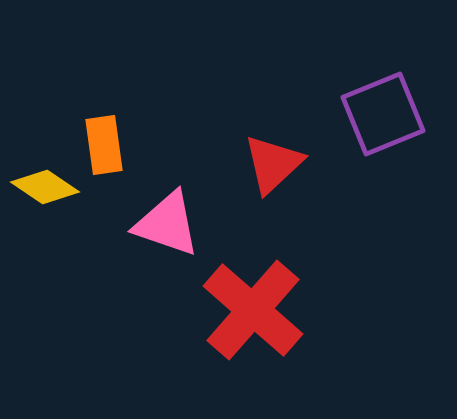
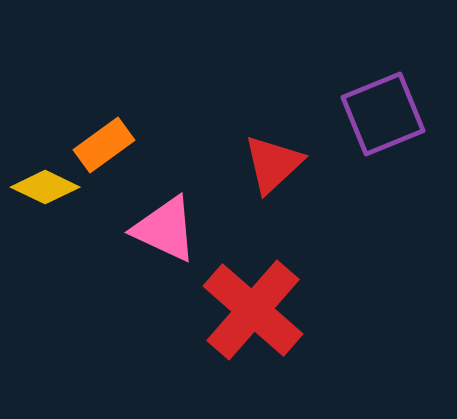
orange rectangle: rotated 62 degrees clockwise
yellow diamond: rotated 8 degrees counterclockwise
pink triangle: moved 2 px left, 5 px down; rotated 6 degrees clockwise
